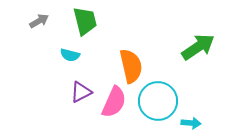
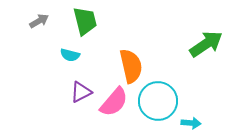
green arrow: moved 8 px right, 3 px up
pink semicircle: rotated 16 degrees clockwise
